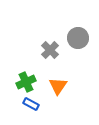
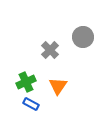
gray circle: moved 5 px right, 1 px up
